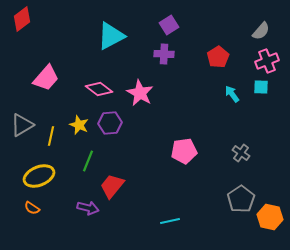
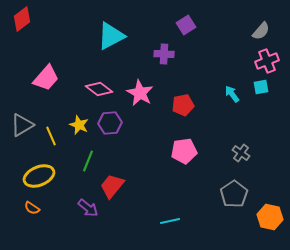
purple square: moved 17 px right
red pentagon: moved 35 px left, 48 px down; rotated 20 degrees clockwise
cyan square: rotated 14 degrees counterclockwise
yellow line: rotated 36 degrees counterclockwise
gray pentagon: moved 7 px left, 5 px up
purple arrow: rotated 25 degrees clockwise
